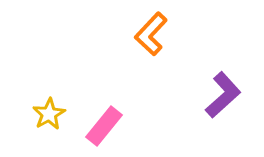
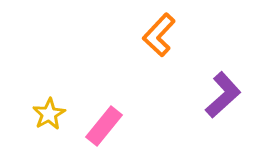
orange L-shape: moved 8 px right, 1 px down
